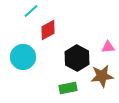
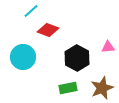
red diamond: rotated 50 degrees clockwise
brown star: moved 12 px down; rotated 15 degrees counterclockwise
